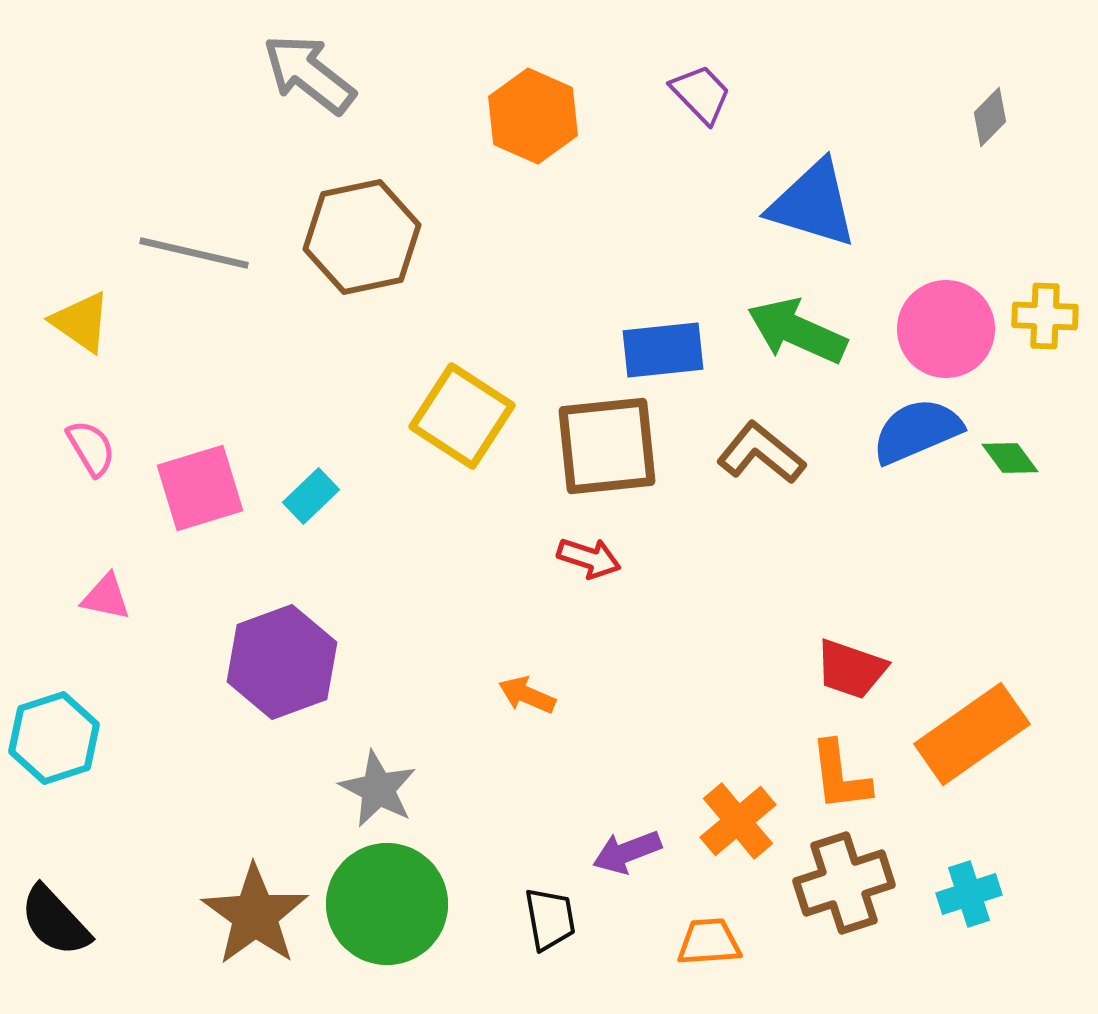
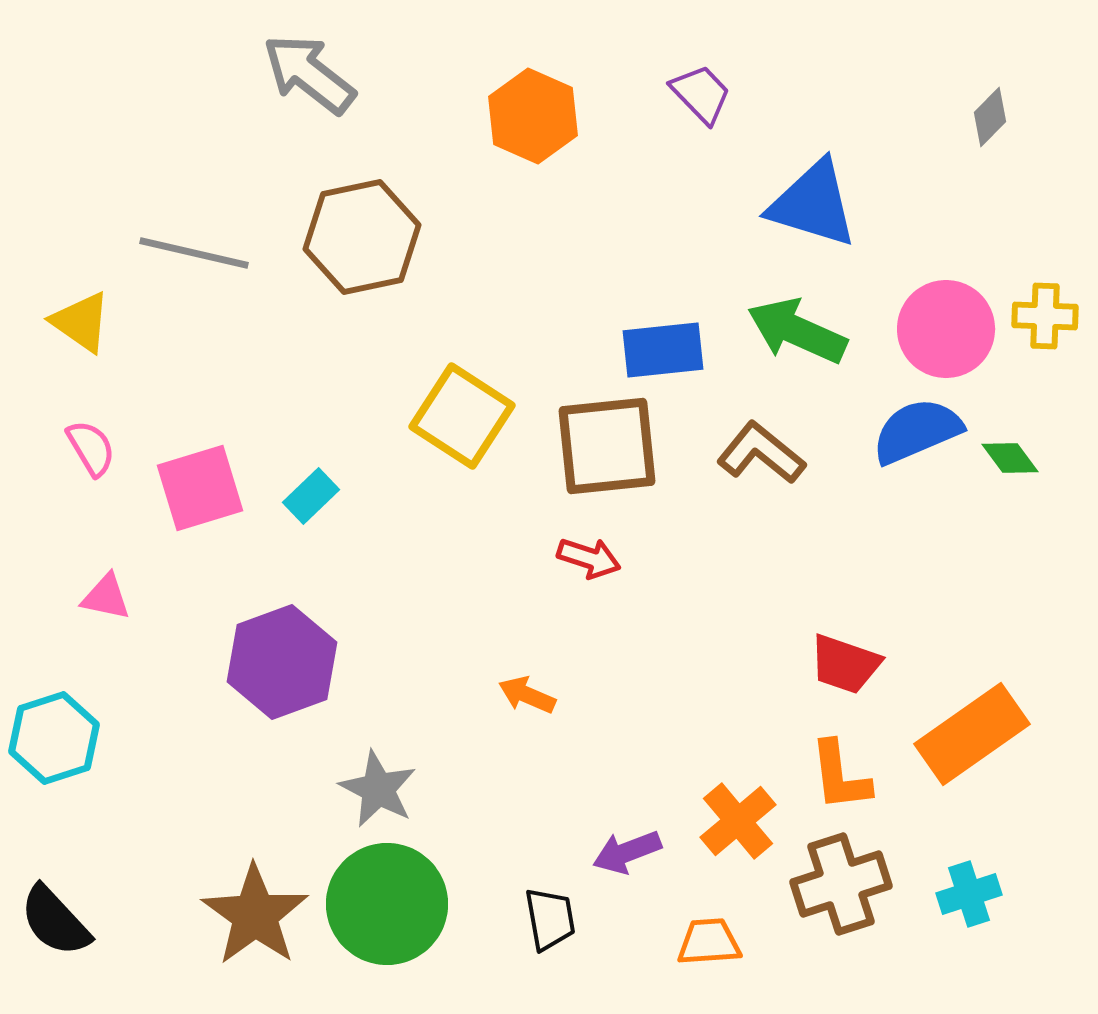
red trapezoid: moved 6 px left, 5 px up
brown cross: moved 3 px left, 1 px down
